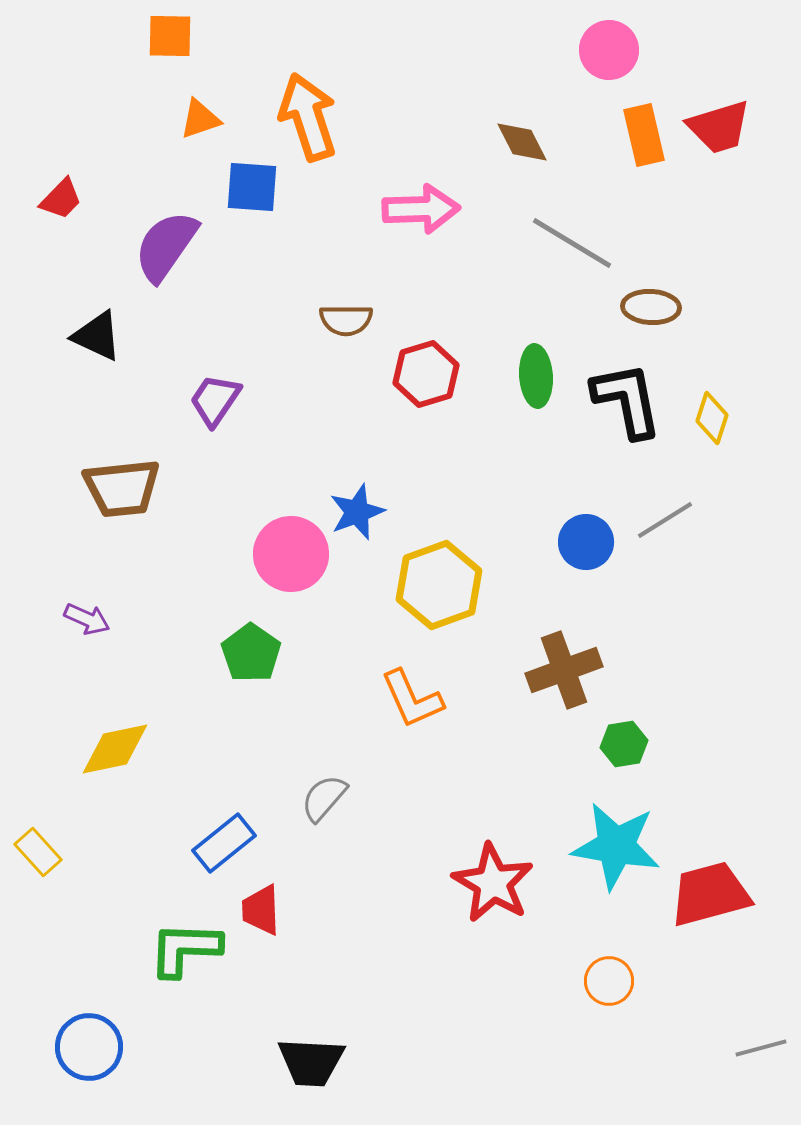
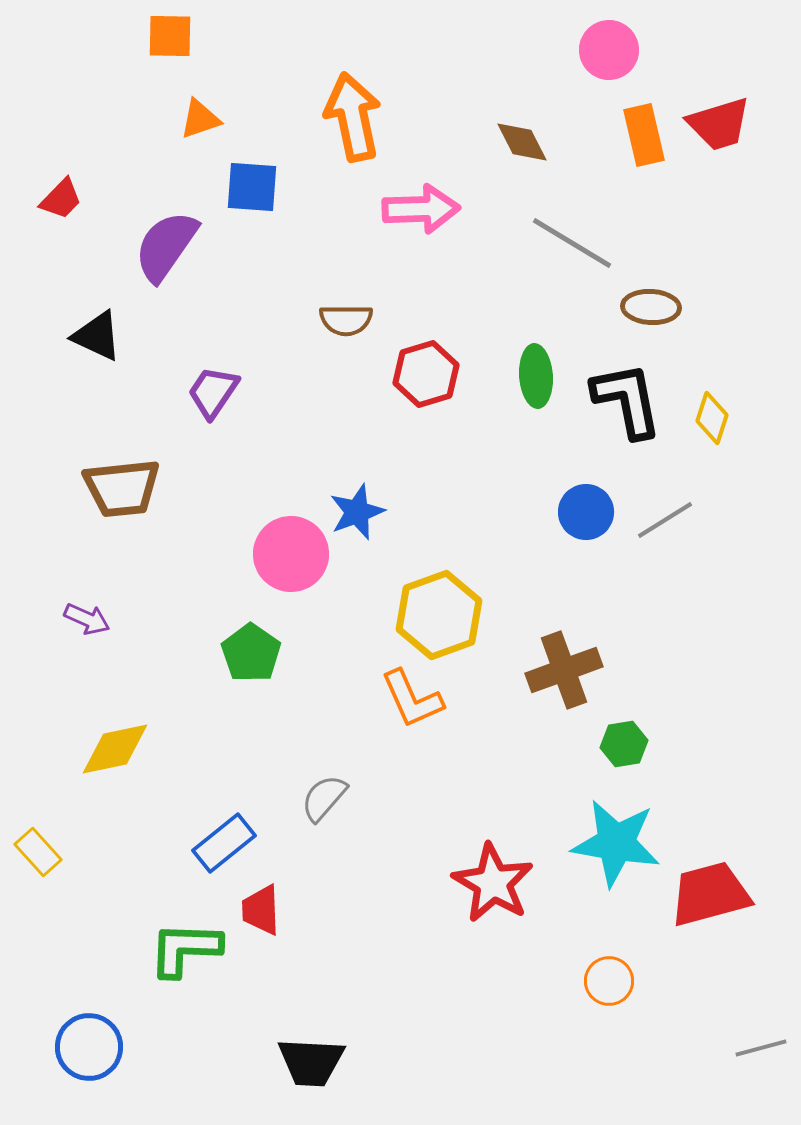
orange arrow at (308, 117): moved 45 px right; rotated 6 degrees clockwise
red trapezoid at (719, 127): moved 3 px up
purple trapezoid at (215, 400): moved 2 px left, 8 px up
blue circle at (586, 542): moved 30 px up
yellow hexagon at (439, 585): moved 30 px down
cyan star at (616, 846): moved 3 px up
